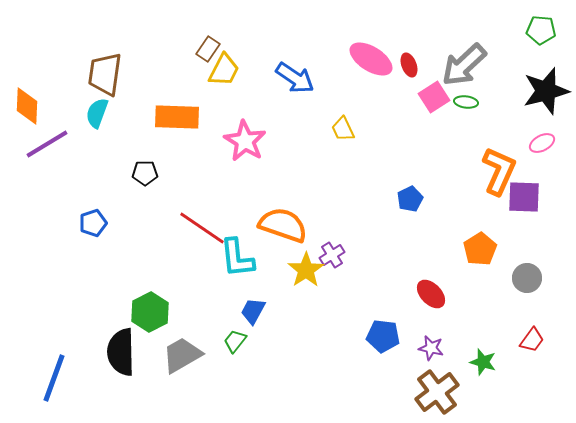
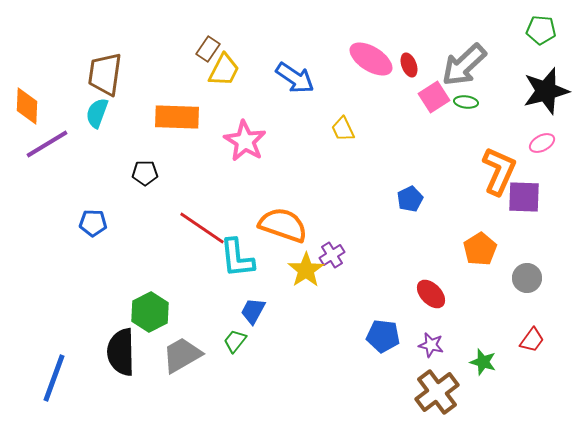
blue pentagon at (93, 223): rotated 20 degrees clockwise
purple star at (431, 348): moved 3 px up
